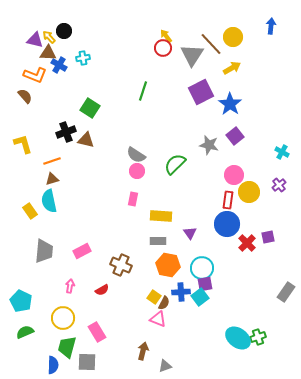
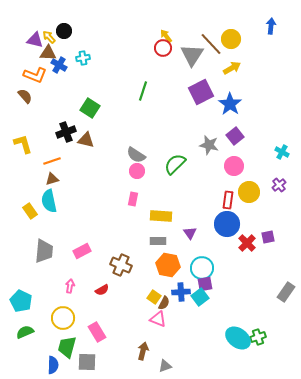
yellow circle at (233, 37): moved 2 px left, 2 px down
pink circle at (234, 175): moved 9 px up
